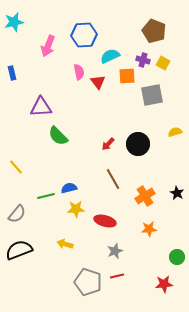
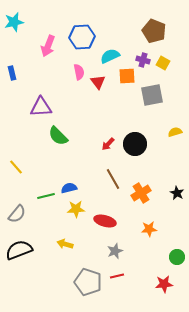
blue hexagon: moved 2 px left, 2 px down
black circle: moved 3 px left
orange cross: moved 4 px left, 3 px up
